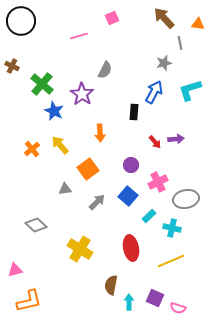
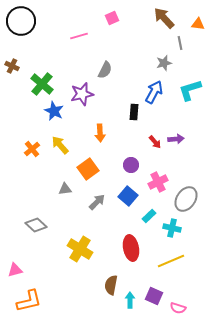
purple star: rotated 25 degrees clockwise
gray ellipse: rotated 45 degrees counterclockwise
purple square: moved 1 px left, 2 px up
cyan arrow: moved 1 px right, 2 px up
